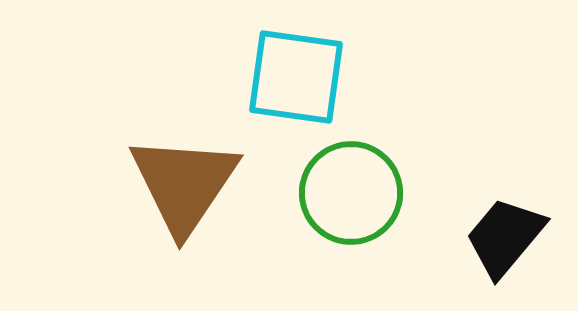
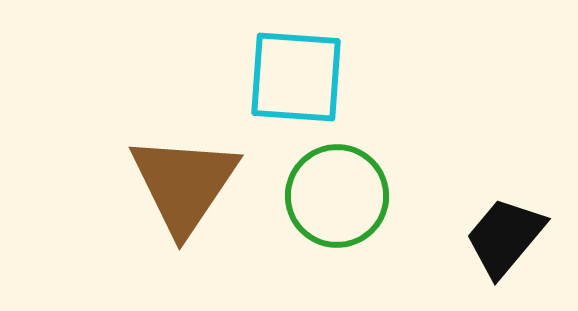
cyan square: rotated 4 degrees counterclockwise
green circle: moved 14 px left, 3 px down
